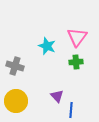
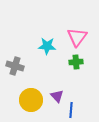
cyan star: rotated 18 degrees counterclockwise
yellow circle: moved 15 px right, 1 px up
